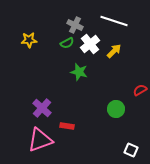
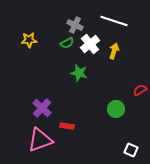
yellow arrow: rotated 28 degrees counterclockwise
green star: moved 1 px down
